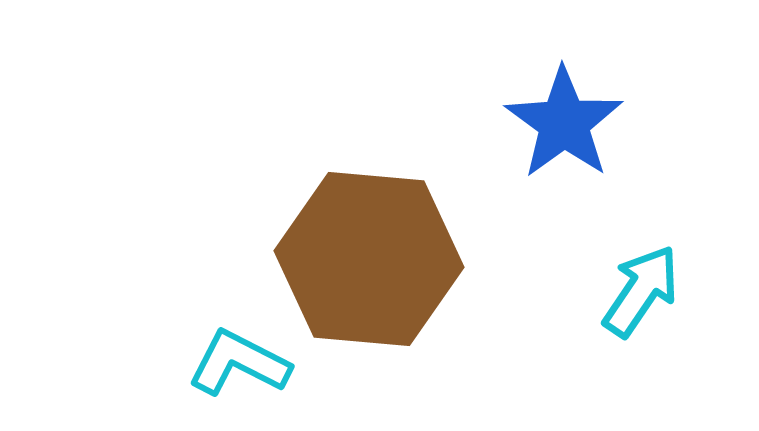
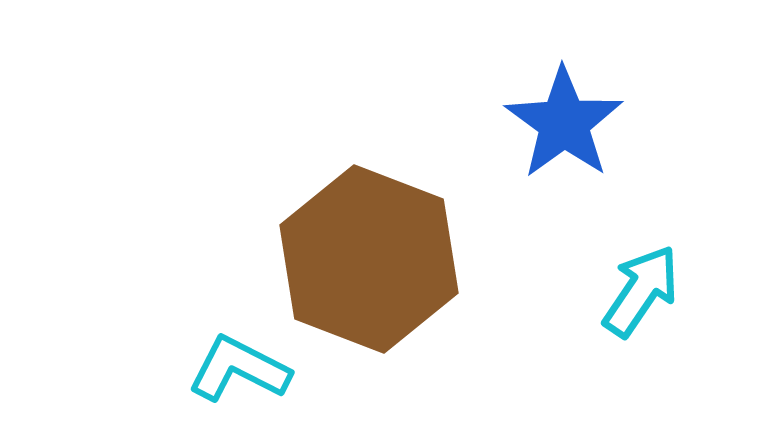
brown hexagon: rotated 16 degrees clockwise
cyan L-shape: moved 6 px down
